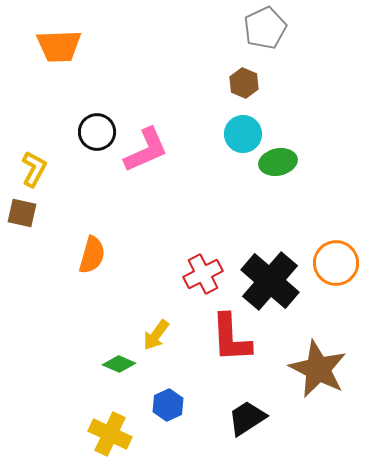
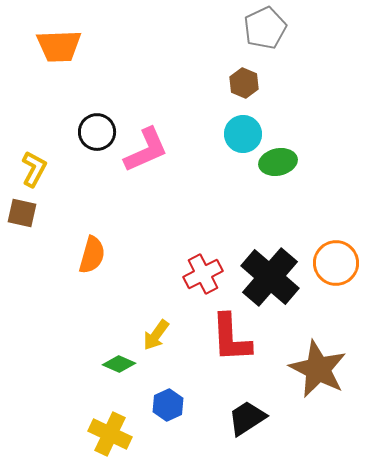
black cross: moved 4 px up
